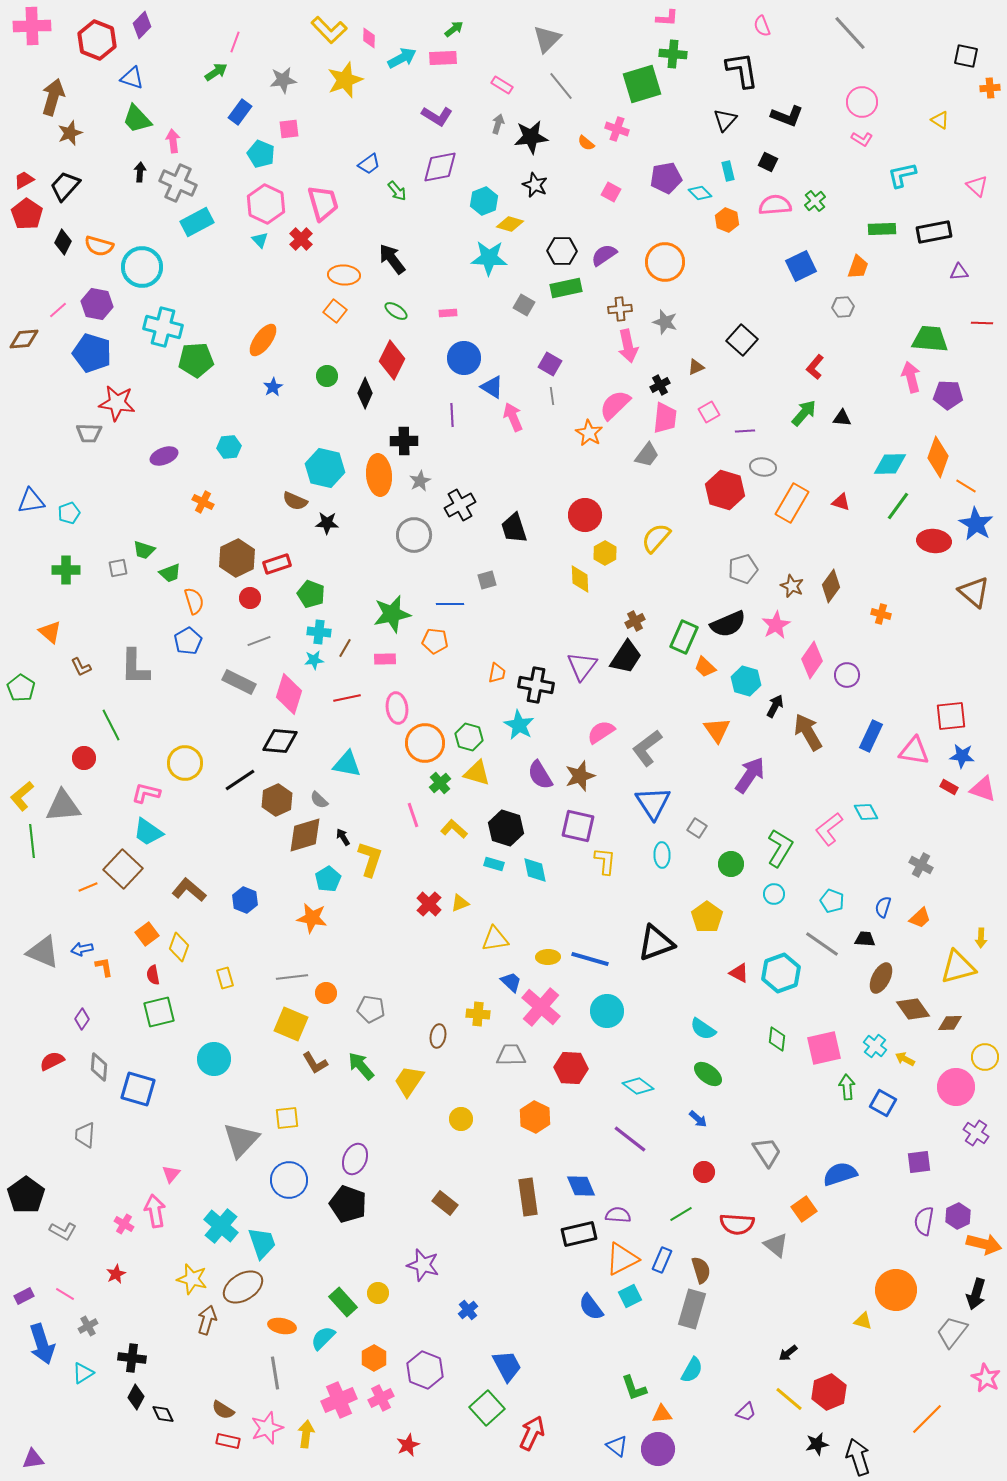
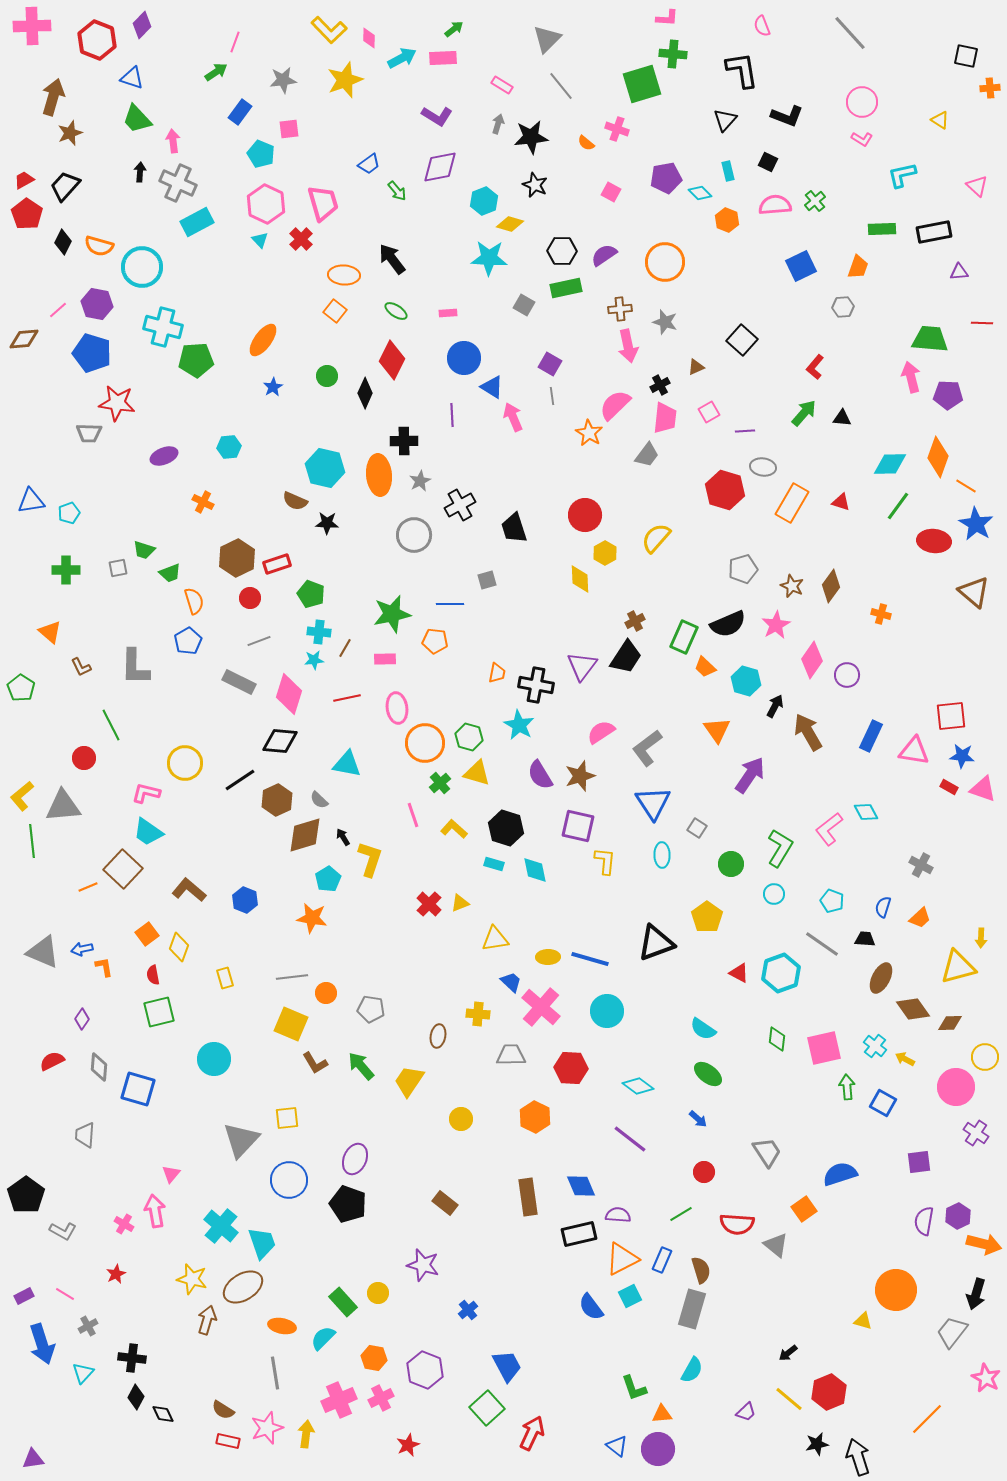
orange hexagon at (374, 1358): rotated 20 degrees counterclockwise
cyan triangle at (83, 1373): rotated 15 degrees counterclockwise
